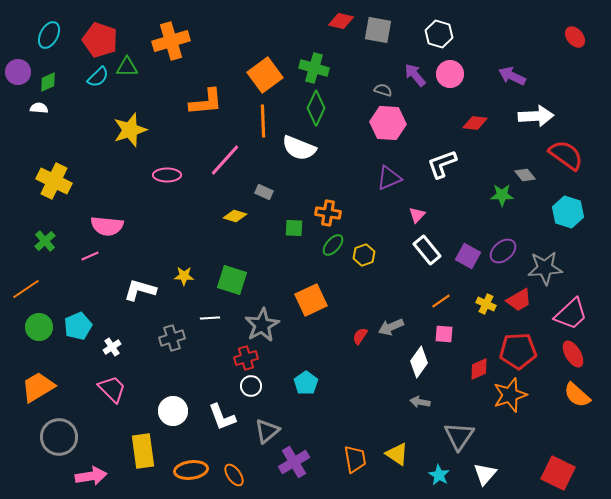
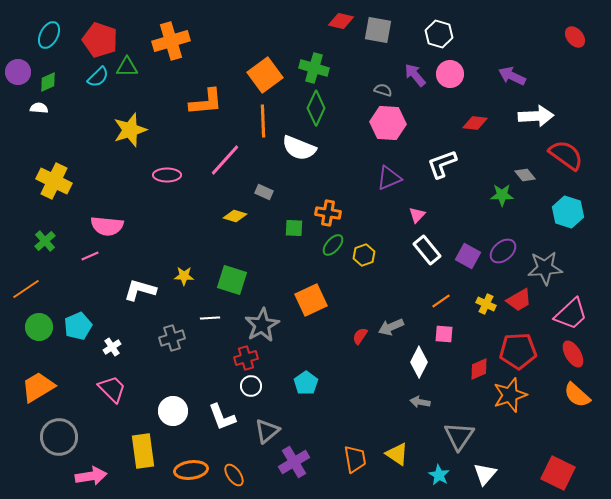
white diamond at (419, 362): rotated 8 degrees counterclockwise
